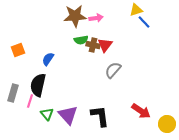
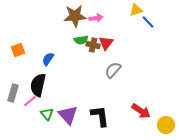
blue line: moved 4 px right
red triangle: moved 1 px right, 2 px up
pink line: rotated 32 degrees clockwise
yellow circle: moved 1 px left, 1 px down
